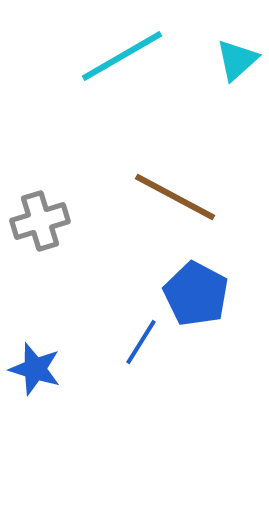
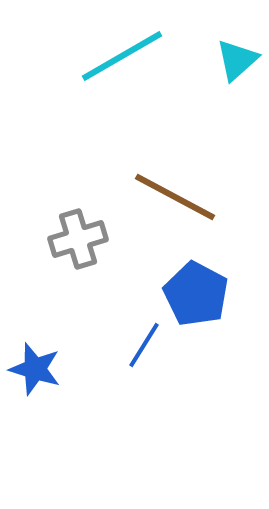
gray cross: moved 38 px right, 18 px down
blue line: moved 3 px right, 3 px down
